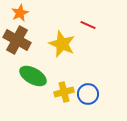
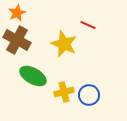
orange star: moved 3 px left
yellow star: moved 2 px right
blue circle: moved 1 px right, 1 px down
